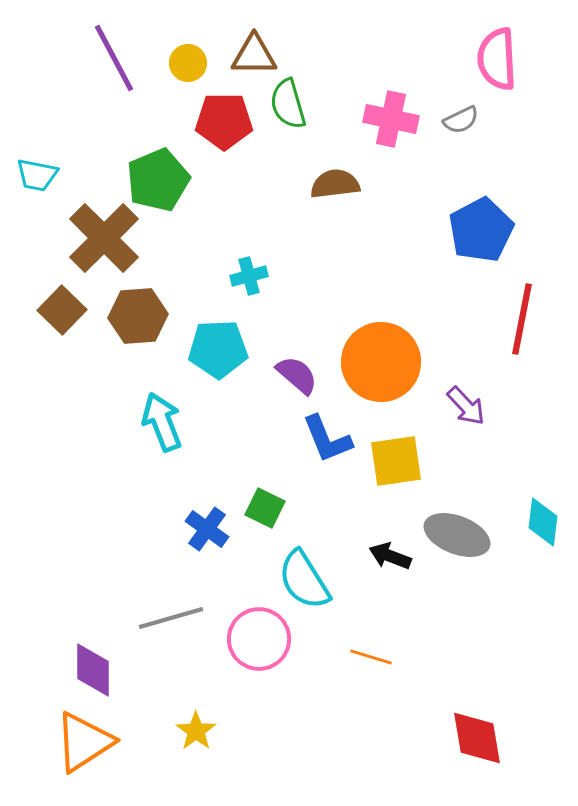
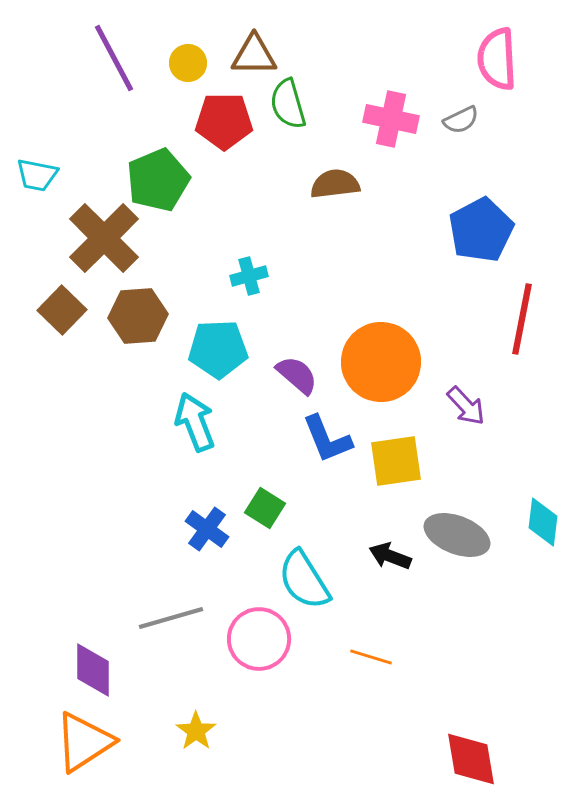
cyan arrow: moved 33 px right
green square: rotated 6 degrees clockwise
red diamond: moved 6 px left, 21 px down
